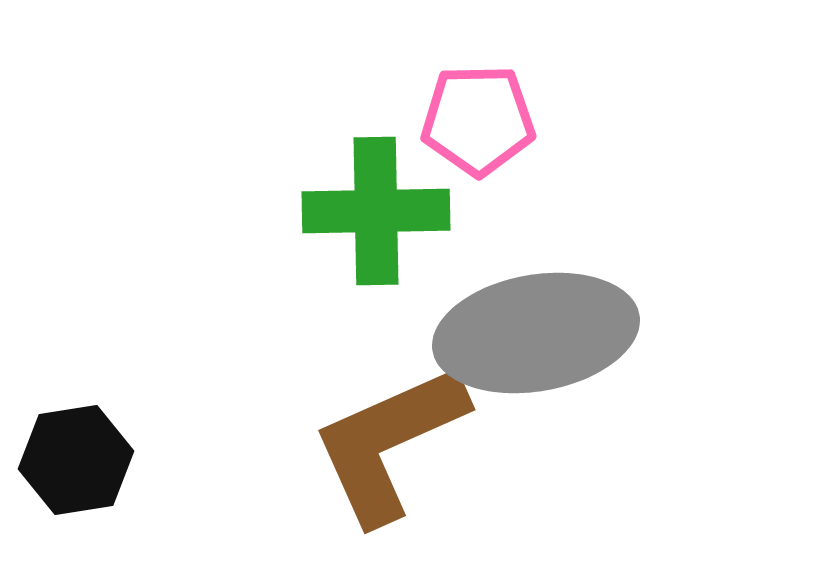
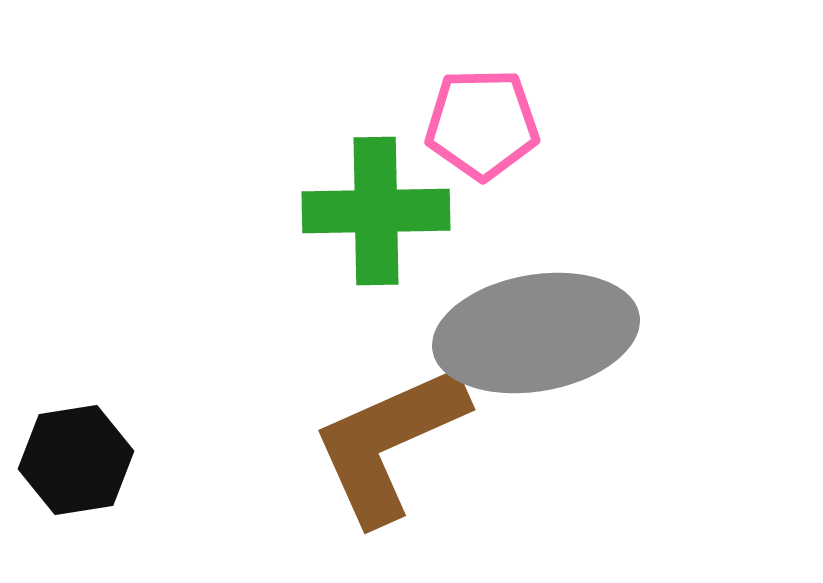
pink pentagon: moved 4 px right, 4 px down
